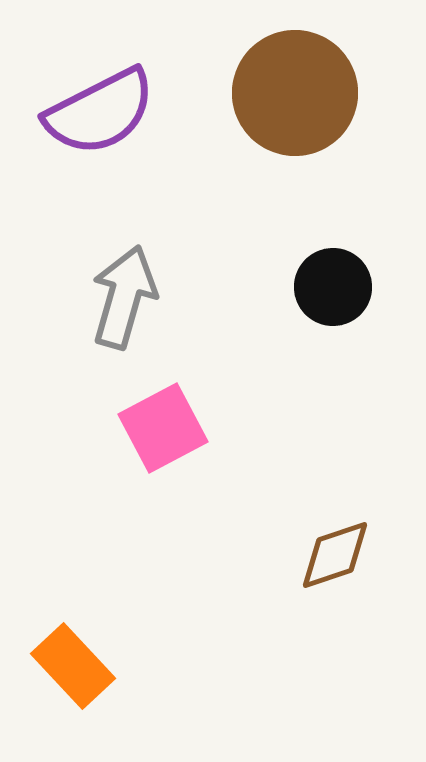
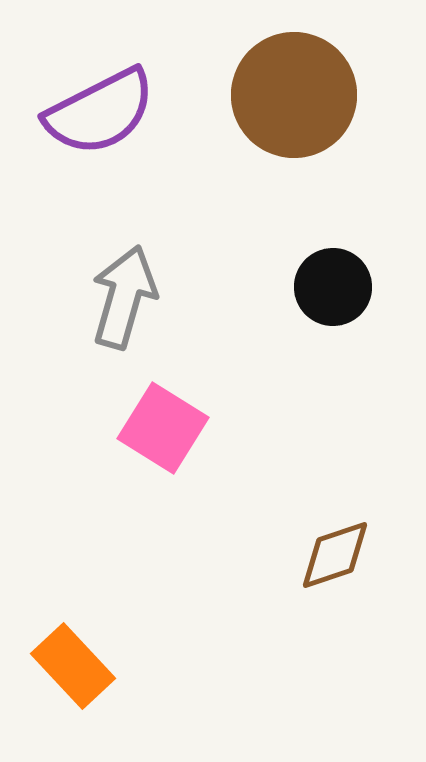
brown circle: moved 1 px left, 2 px down
pink square: rotated 30 degrees counterclockwise
